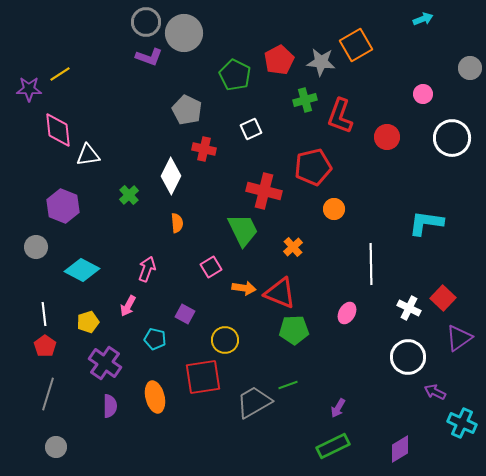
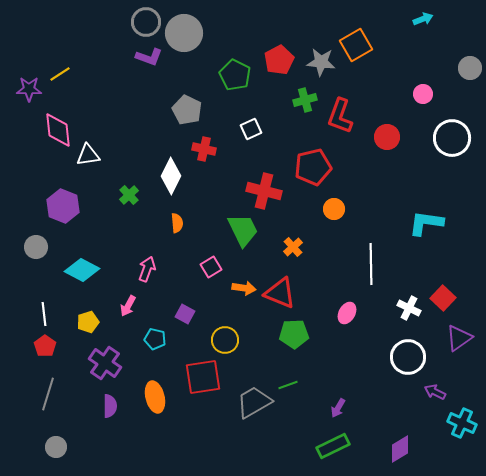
green pentagon at (294, 330): moved 4 px down
